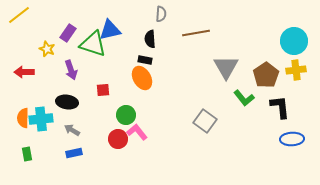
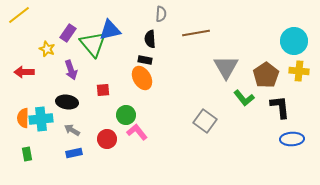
green triangle: rotated 32 degrees clockwise
yellow cross: moved 3 px right, 1 px down; rotated 12 degrees clockwise
red circle: moved 11 px left
